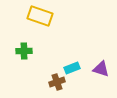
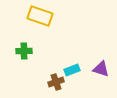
cyan rectangle: moved 2 px down
brown cross: moved 1 px left
